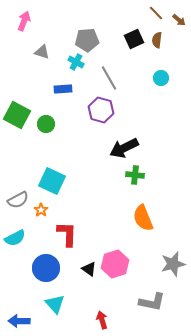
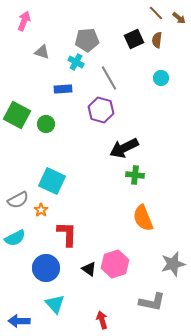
brown arrow: moved 2 px up
